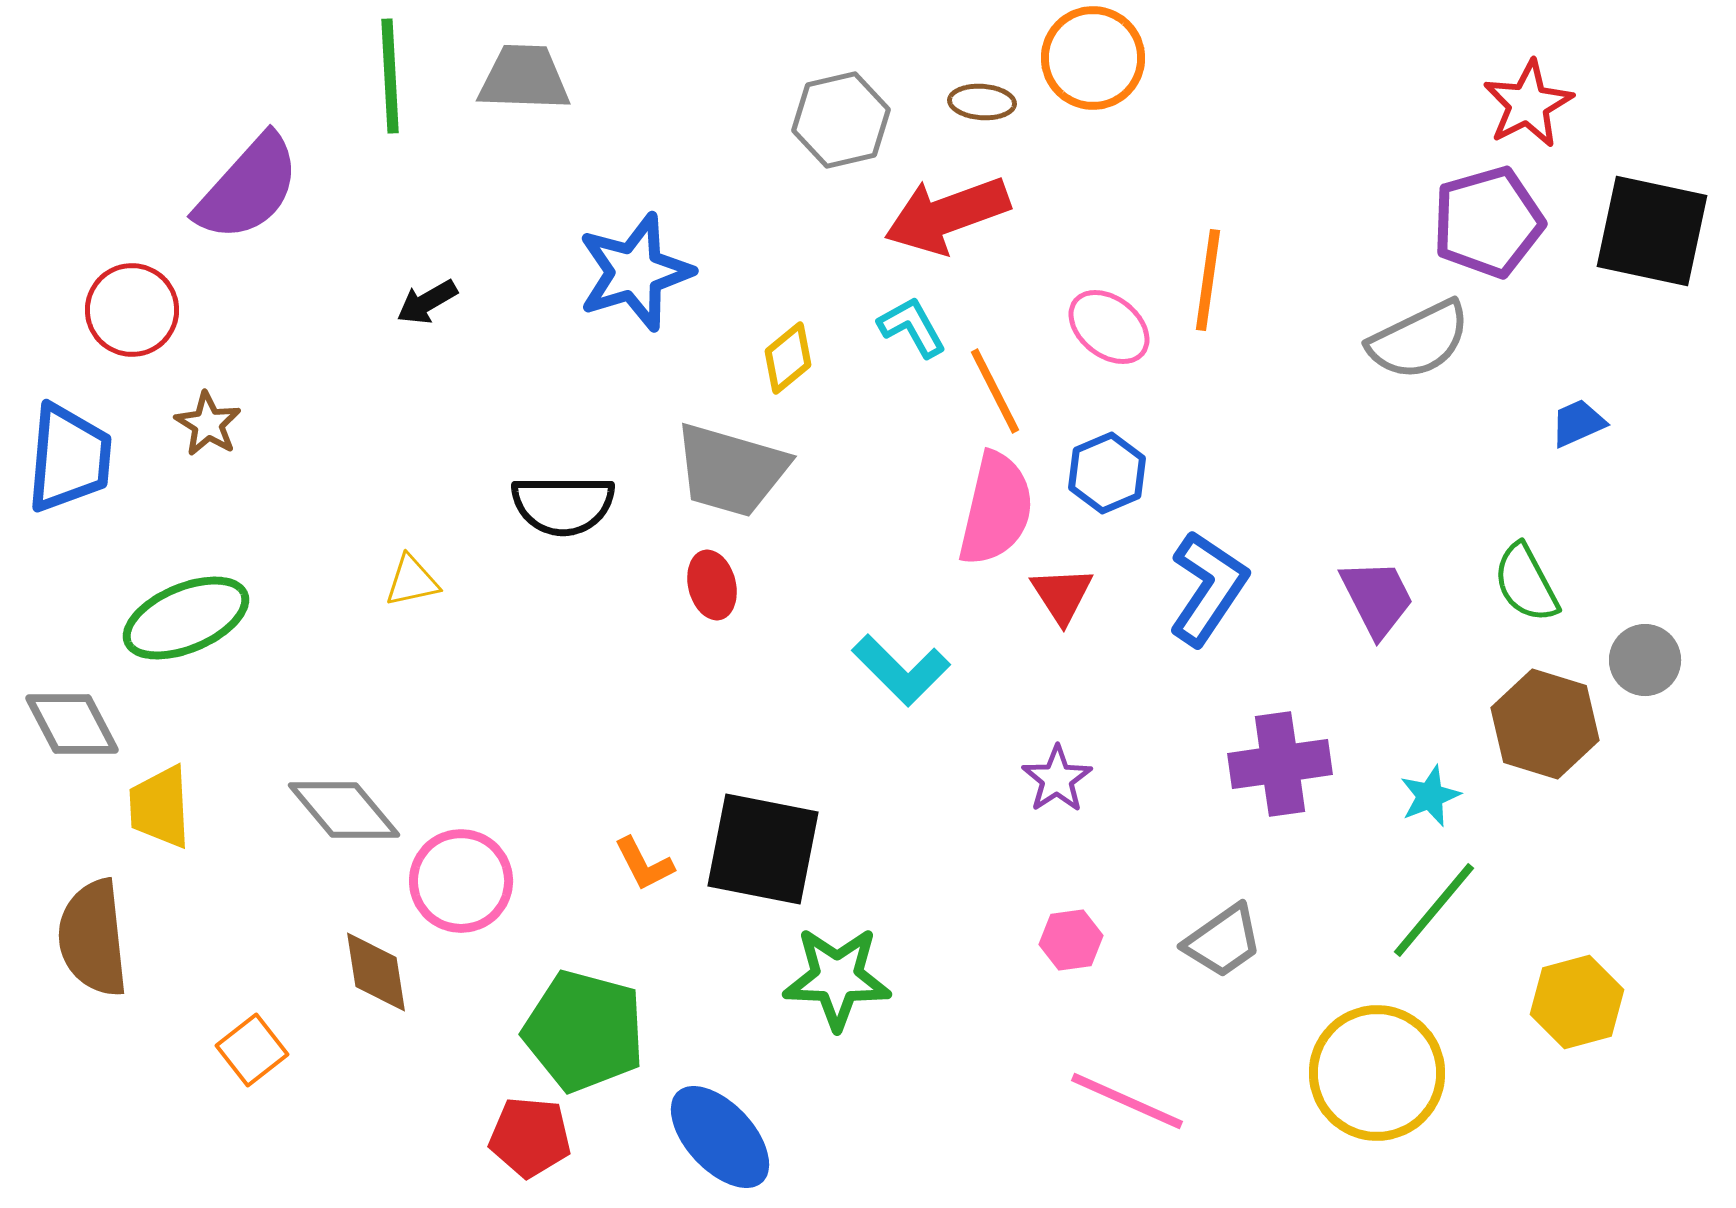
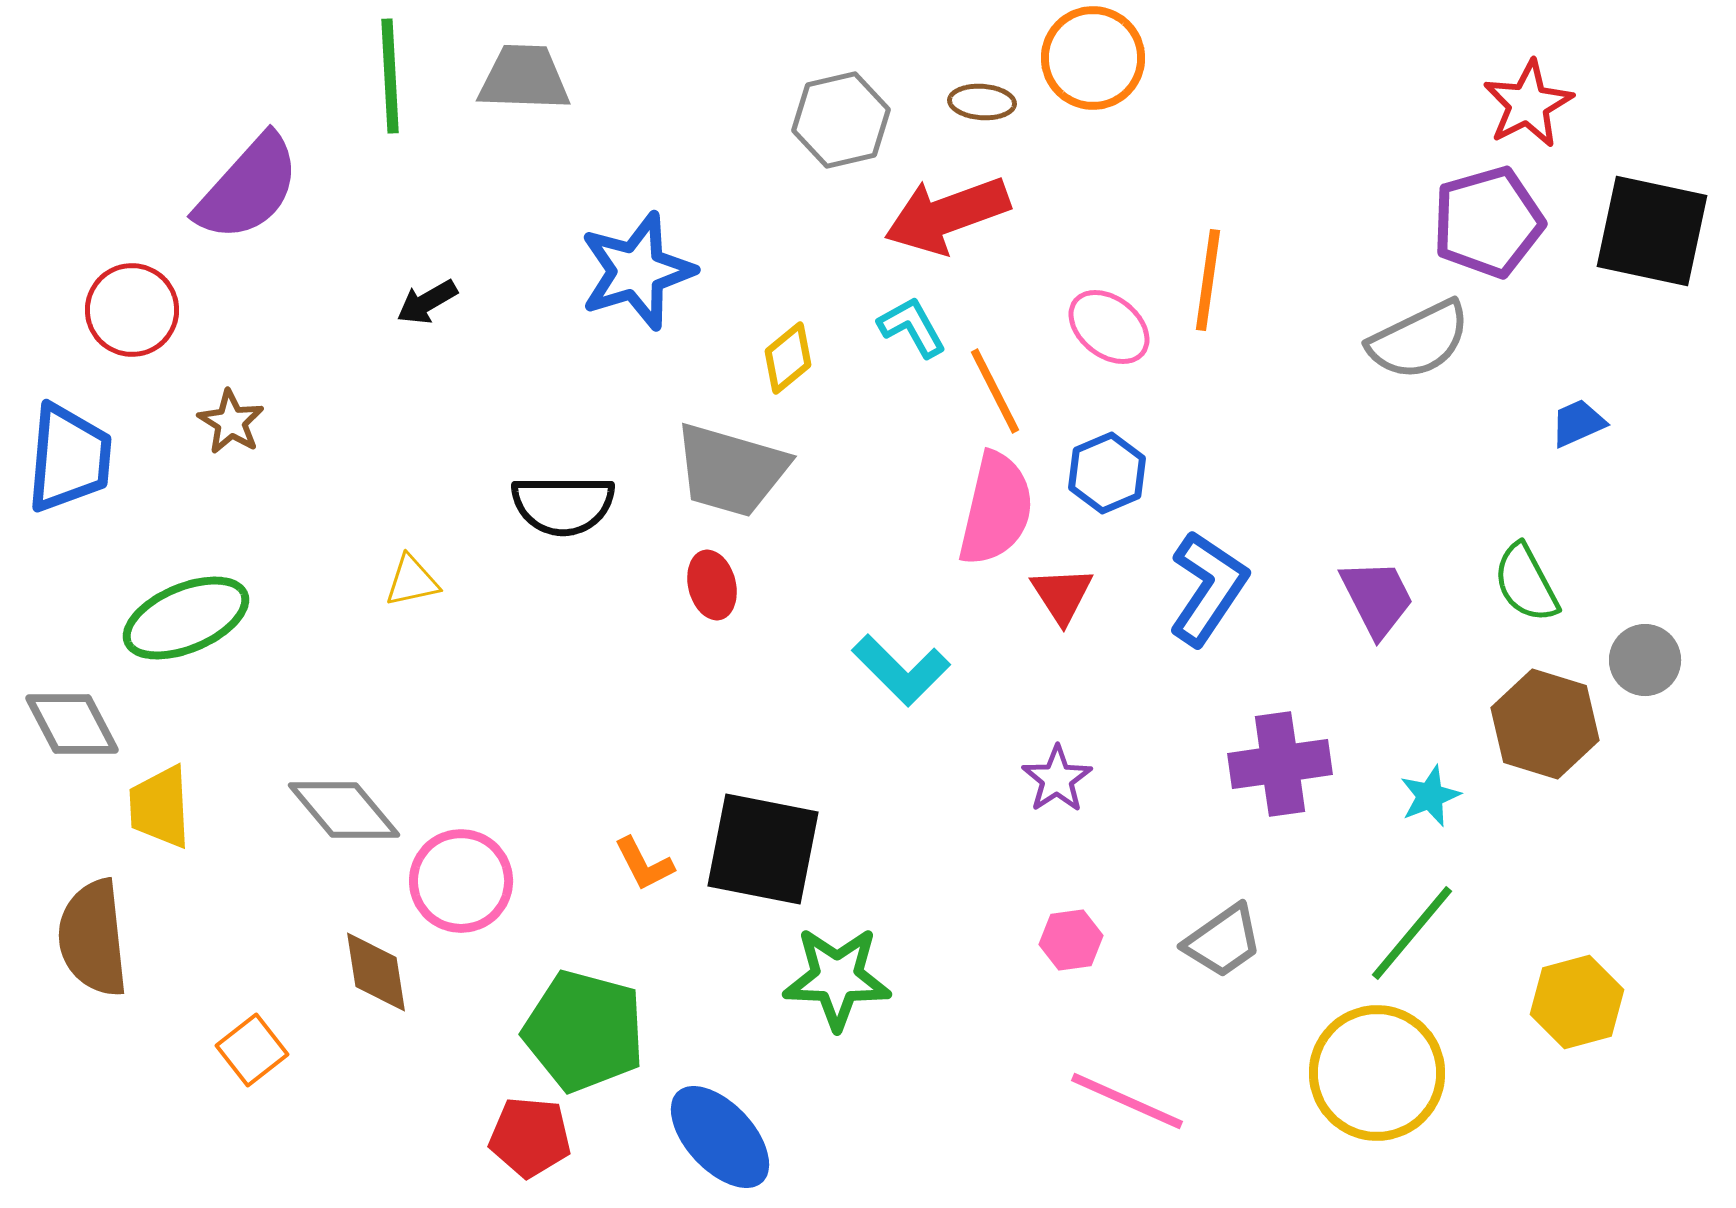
blue star at (635, 272): moved 2 px right, 1 px up
brown star at (208, 424): moved 23 px right, 2 px up
green line at (1434, 910): moved 22 px left, 23 px down
